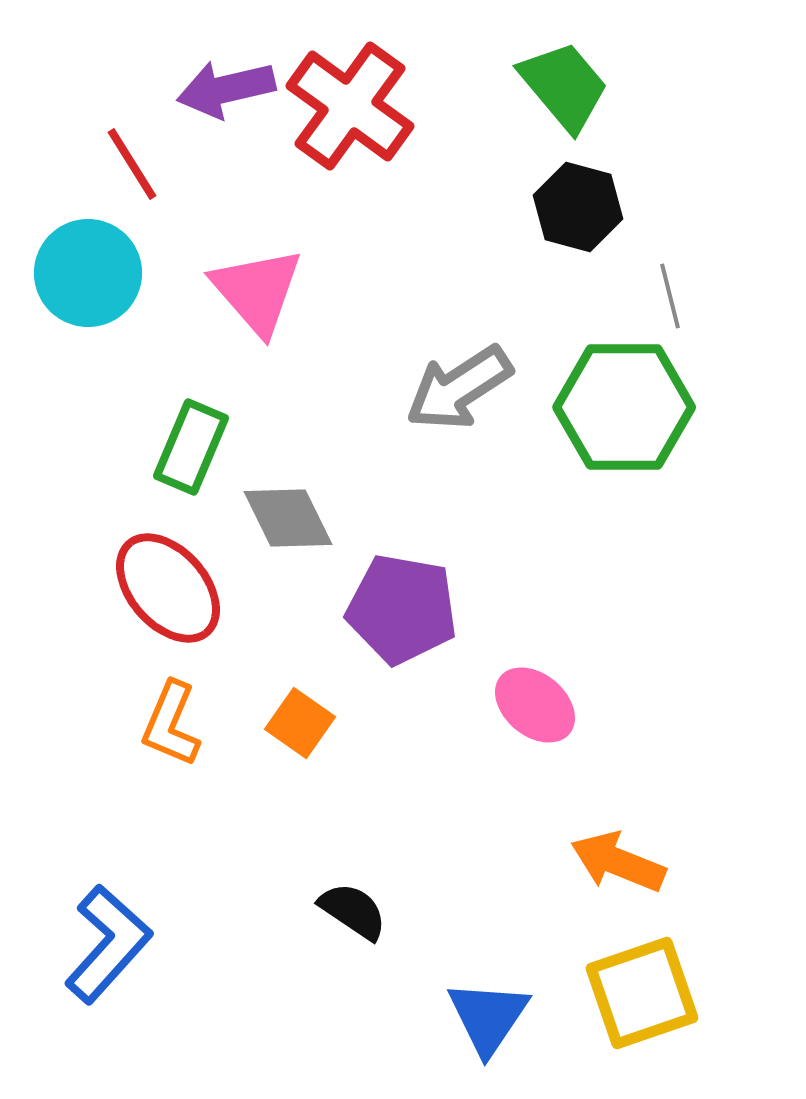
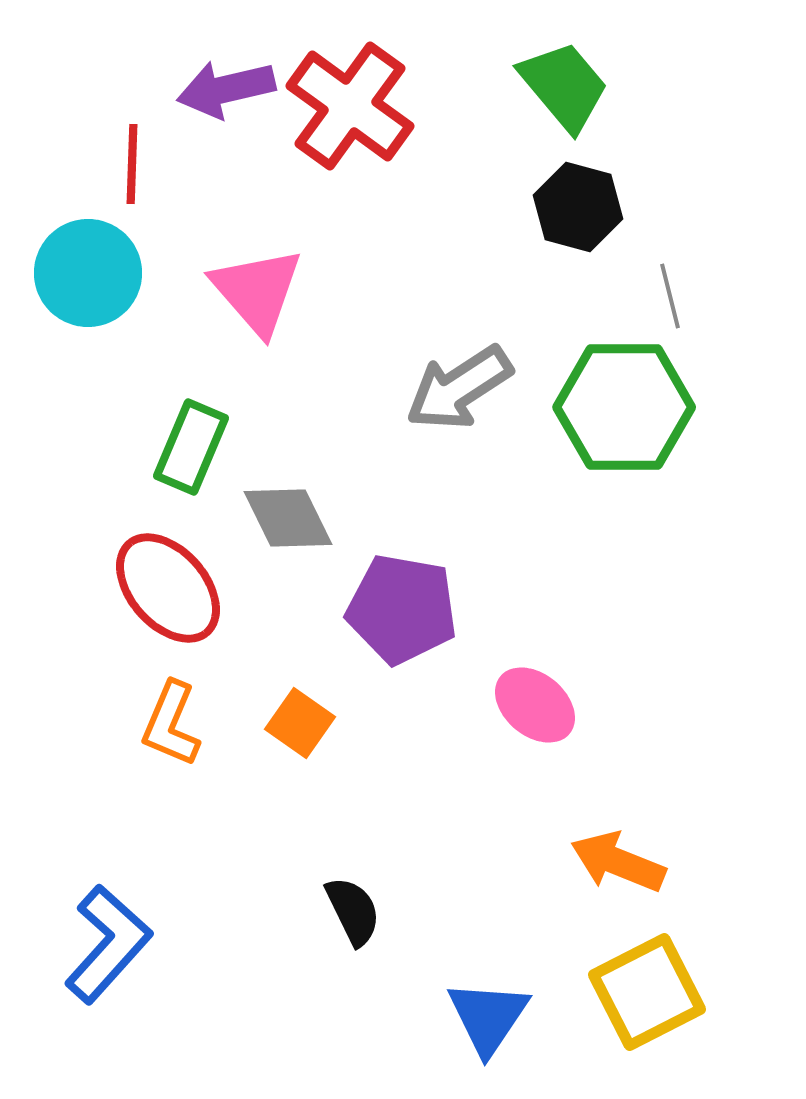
red line: rotated 34 degrees clockwise
black semicircle: rotated 30 degrees clockwise
yellow square: moved 5 px right, 1 px up; rotated 8 degrees counterclockwise
